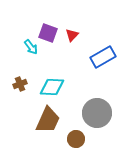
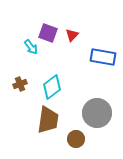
blue rectangle: rotated 40 degrees clockwise
cyan diamond: rotated 40 degrees counterclockwise
brown trapezoid: rotated 16 degrees counterclockwise
